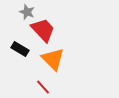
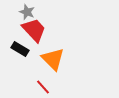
red trapezoid: moved 9 px left
